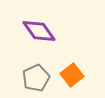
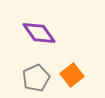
purple diamond: moved 2 px down
